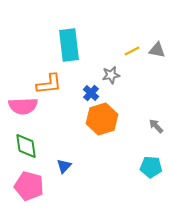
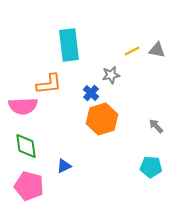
blue triangle: rotated 21 degrees clockwise
